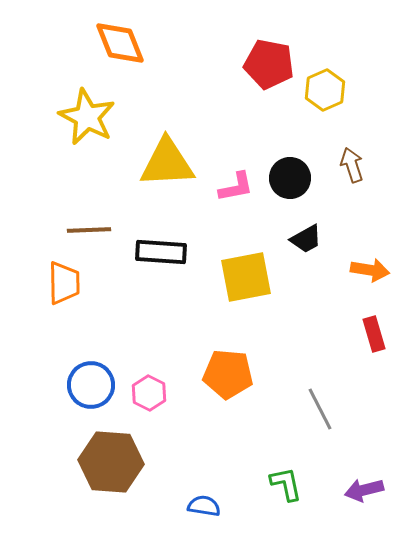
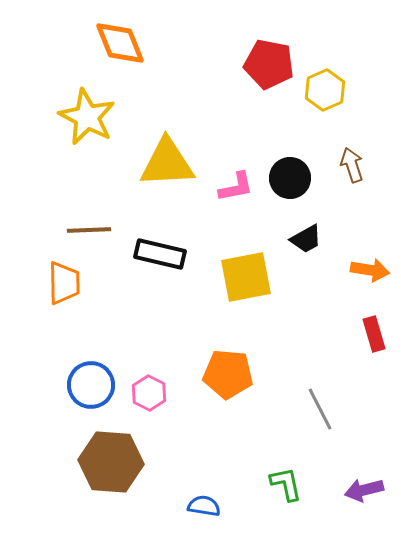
black rectangle: moved 1 px left, 2 px down; rotated 9 degrees clockwise
